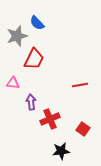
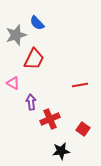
gray star: moved 1 px left, 1 px up
pink triangle: rotated 24 degrees clockwise
